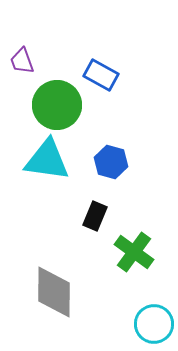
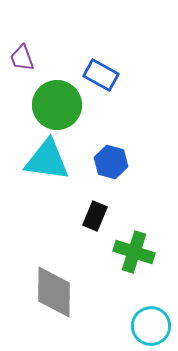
purple trapezoid: moved 3 px up
green cross: rotated 18 degrees counterclockwise
cyan circle: moved 3 px left, 2 px down
